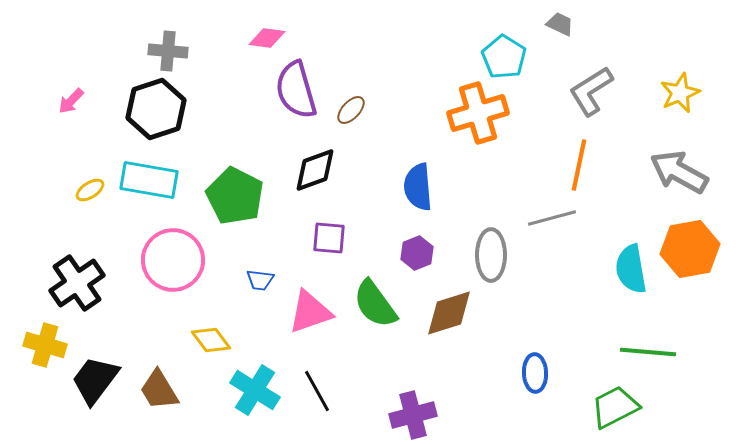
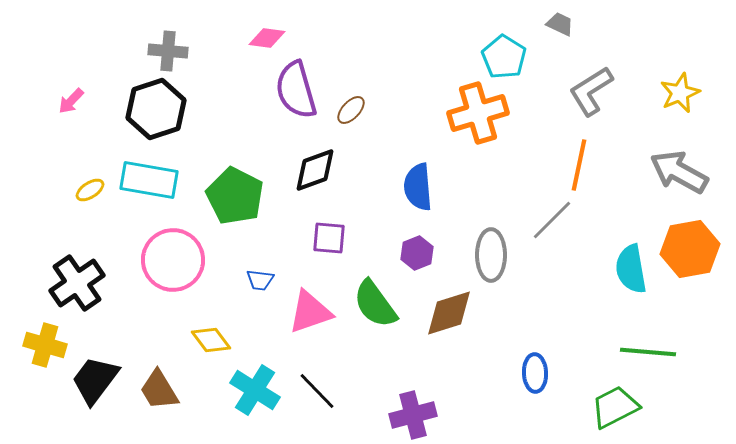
gray line: moved 2 px down; rotated 30 degrees counterclockwise
black line: rotated 15 degrees counterclockwise
